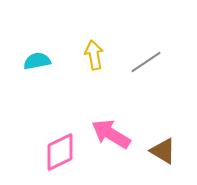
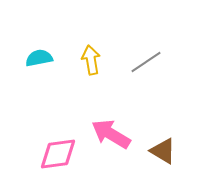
yellow arrow: moved 3 px left, 5 px down
cyan semicircle: moved 2 px right, 3 px up
pink diamond: moved 2 px left, 2 px down; rotated 18 degrees clockwise
